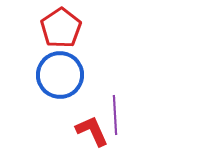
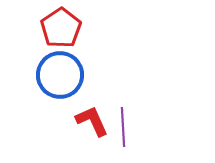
purple line: moved 8 px right, 12 px down
red L-shape: moved 10 px up
